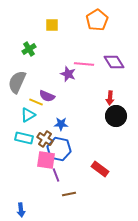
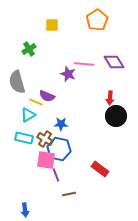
gray semicircle: rotated 40 degrees counterclockwise
blue arrow: moved 4 px right
